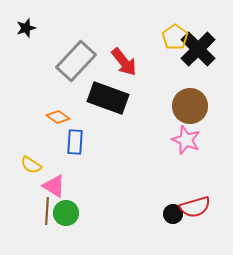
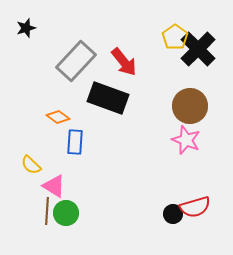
yellow semicircle: rotated 10 degrees clockwise
